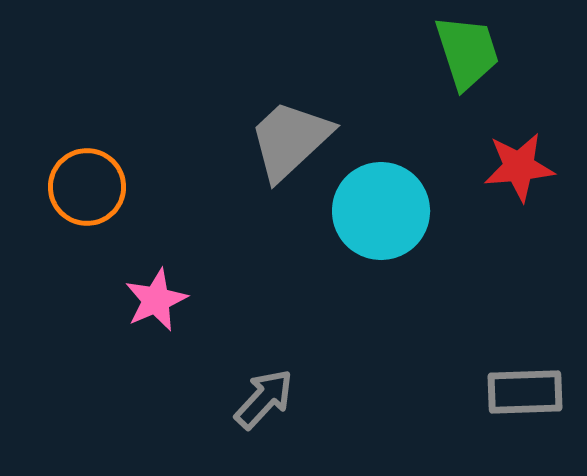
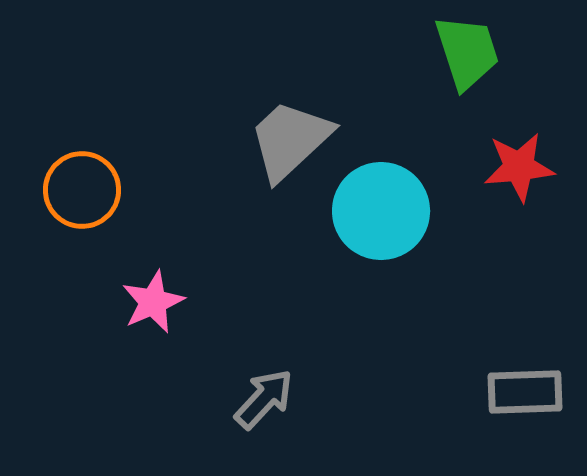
orange circle: moved 5 px left, 3 px down
pink star: moved 3 px left, 2 px down
